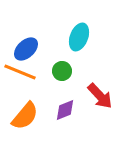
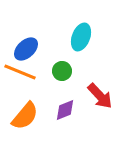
cyan ellipse: moved 2 px right
